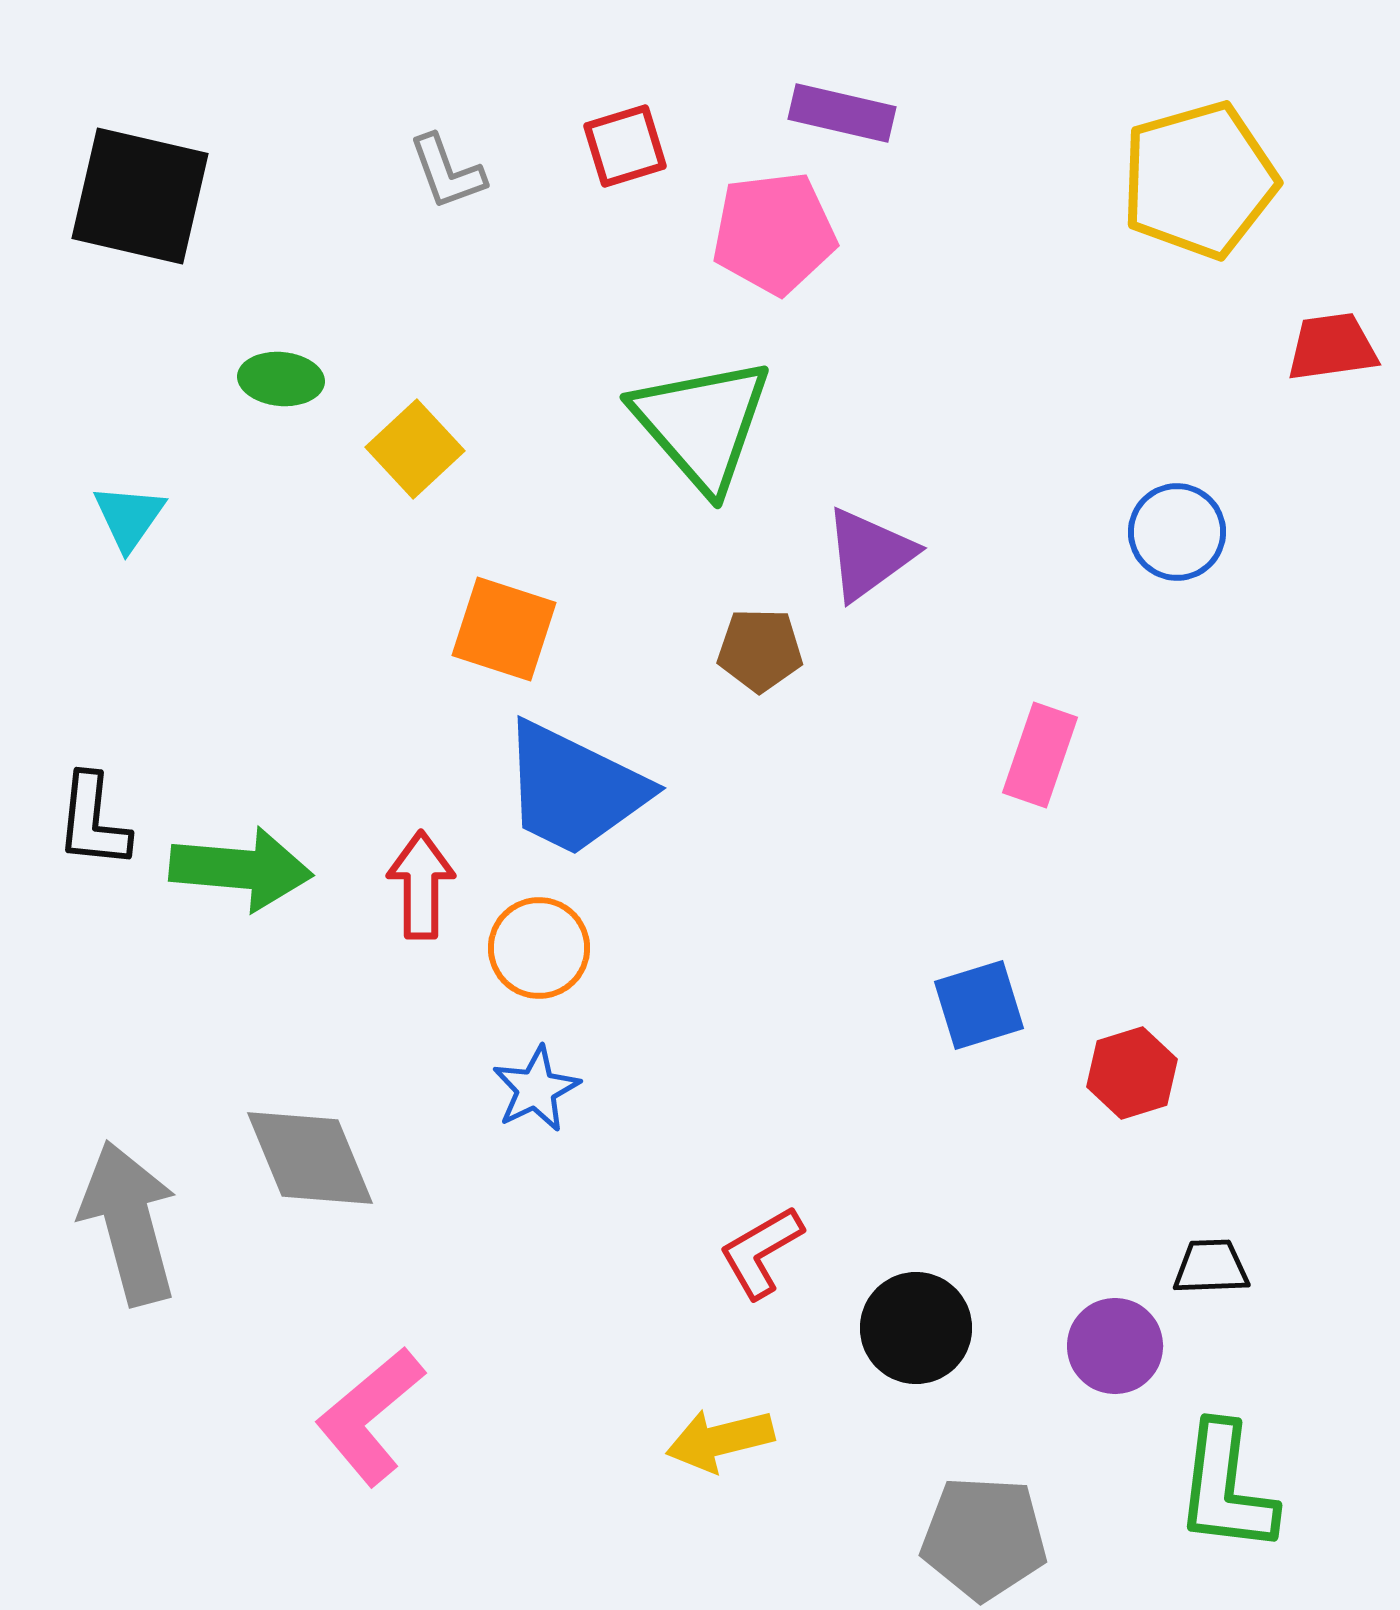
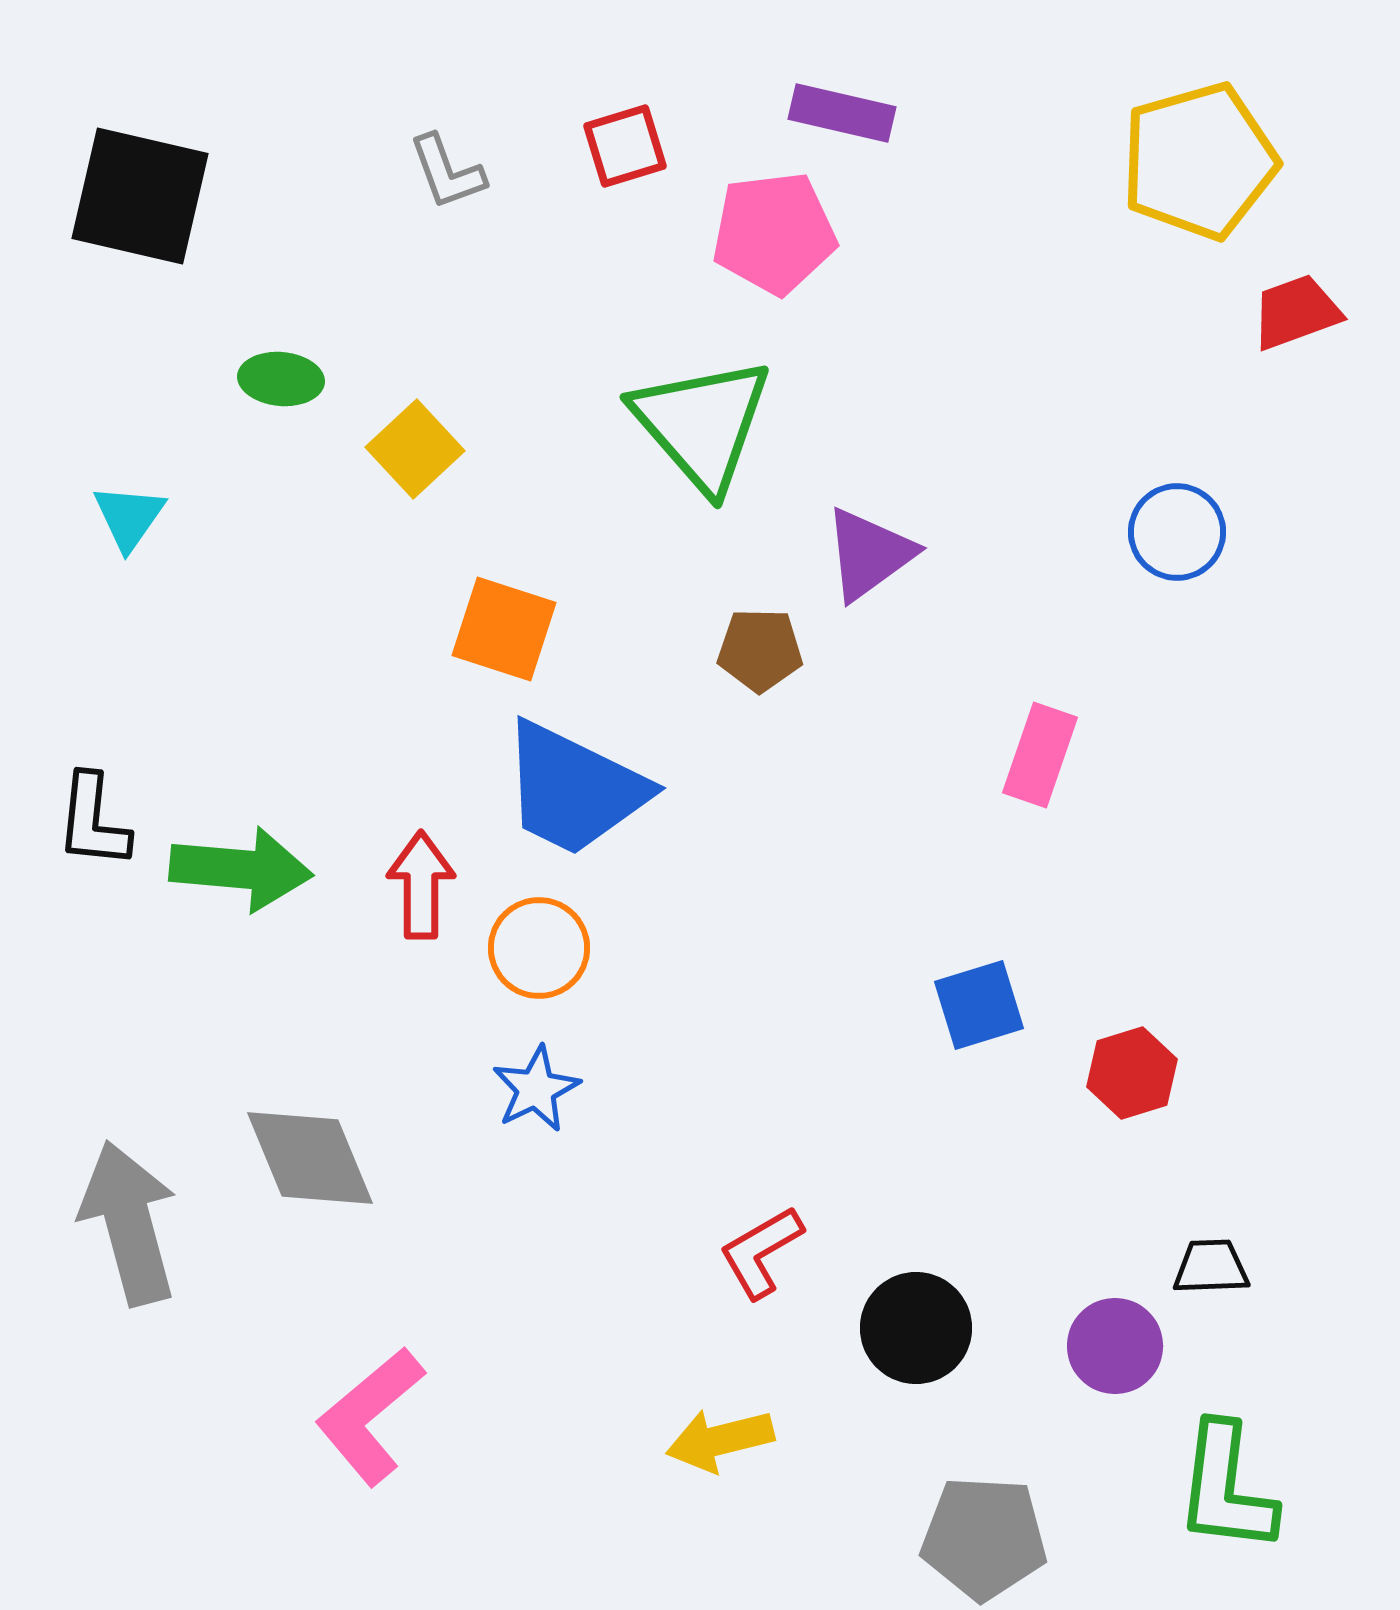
yellow pentagon: moved 19 px up
red trapezoid: moved 36 px left, 35 px up; rotated 12 degrees counterclockwise
